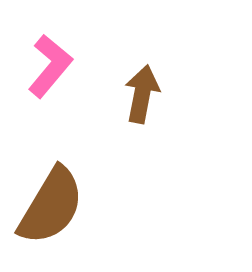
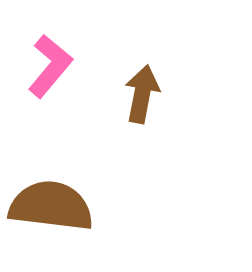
brown semicircle: rotated 114 degrees counterclockwise
